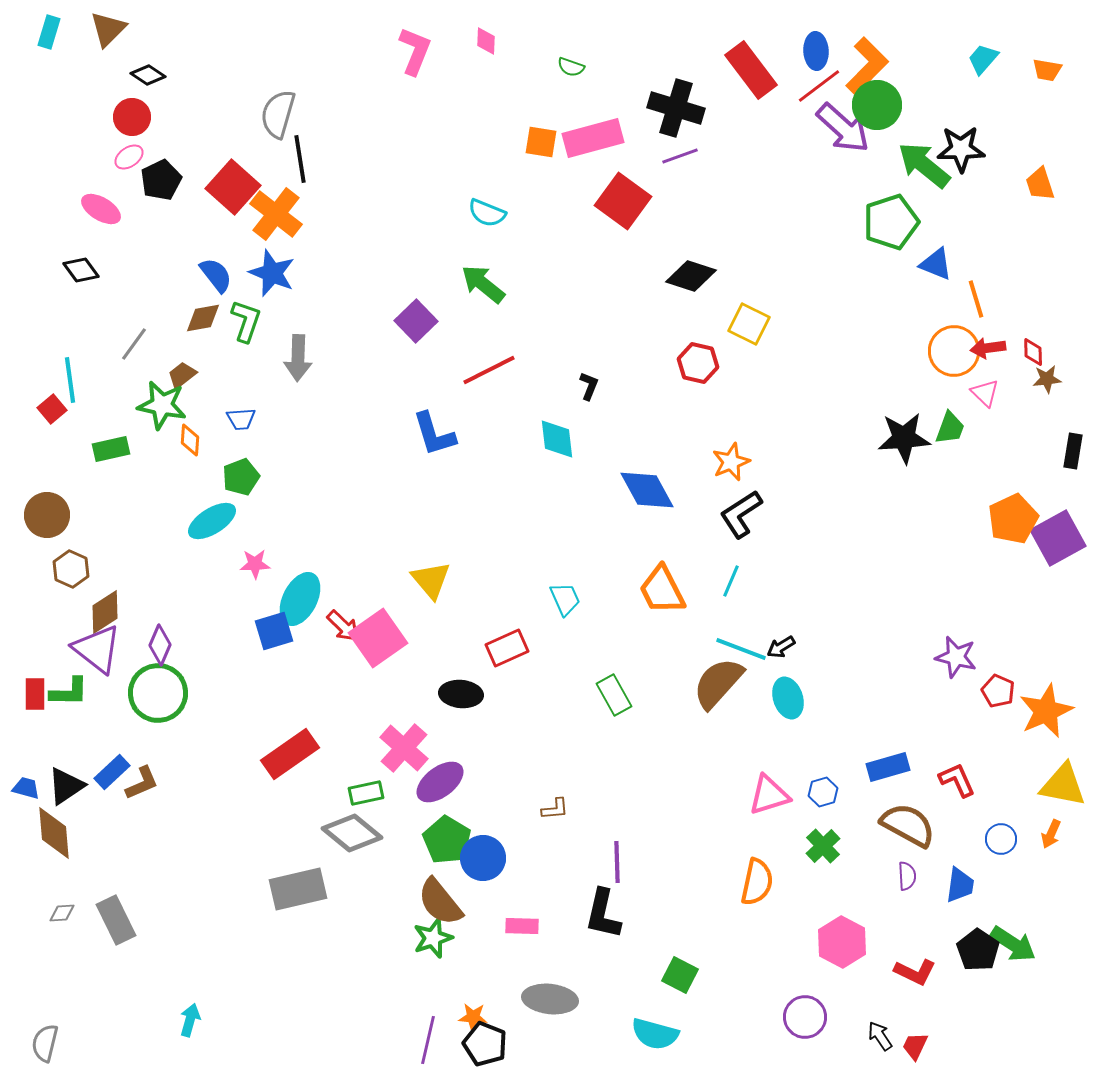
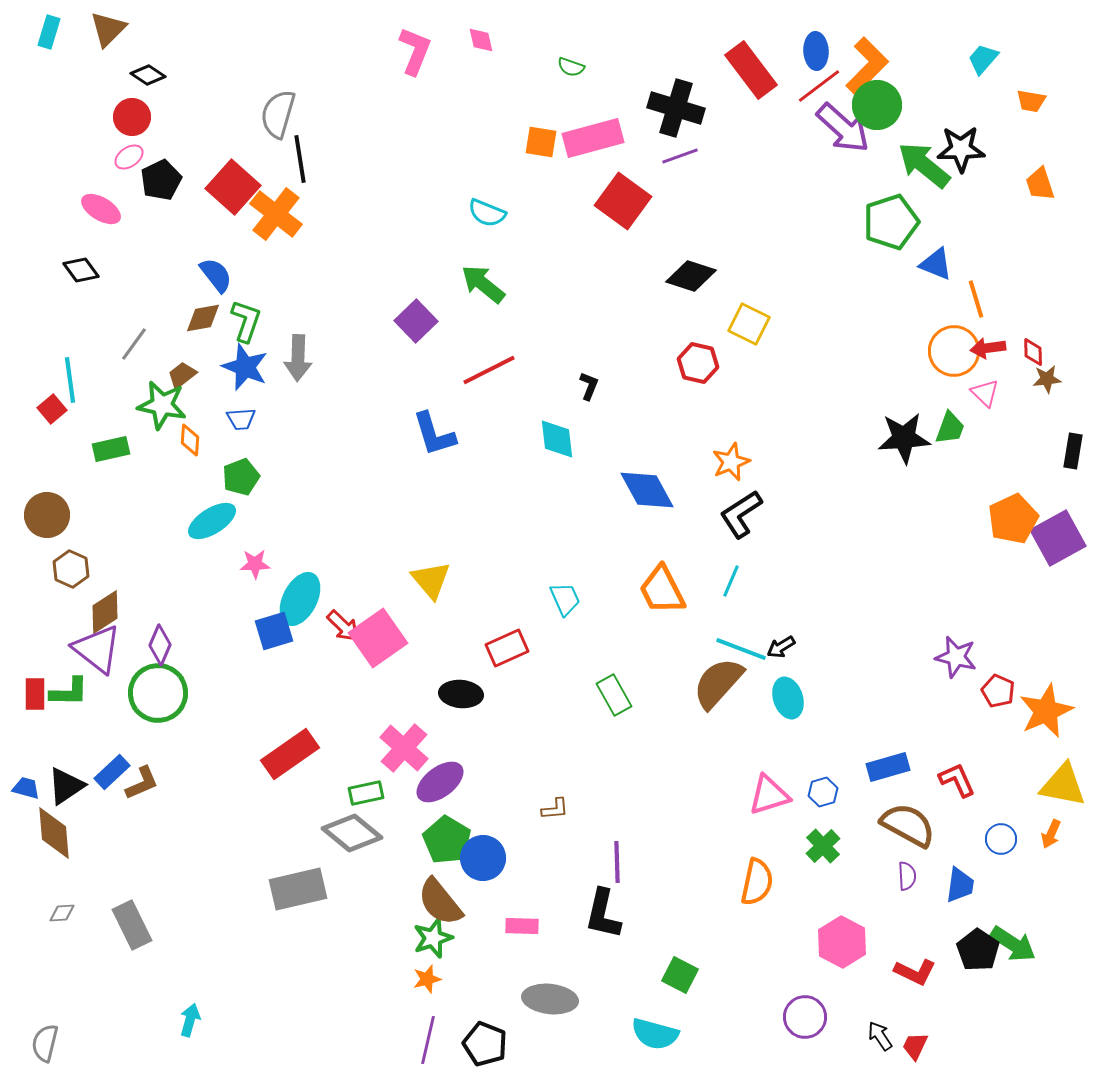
pink diamond at (486, 41): moved 5 px left, 1 px up; rotated 16 degrees counterclockwise
orange trapezoid at (1047, 70): moved 16 px left, 31 px down
blue star at (272, 273): moved 27 px left, 94 px down
gray rectangle at (116, 920): moved 16 px right, 5 px down
orange star at (473, 1017): moved 46 px left, 38 px up; rotated 20 degrees counterclockwise
